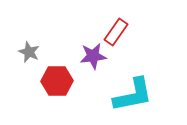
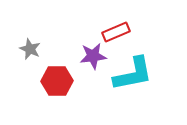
red rectangle: rotated 32 degrees clockwise
gray star: moved 1 px right, 3 px up
cyan L-shape: moved 21 px up
